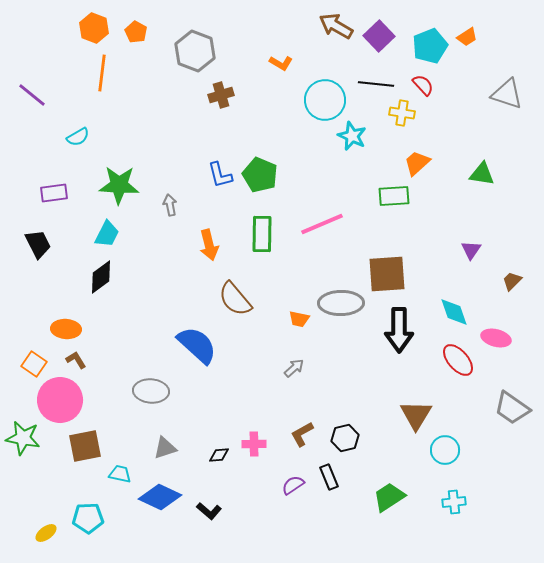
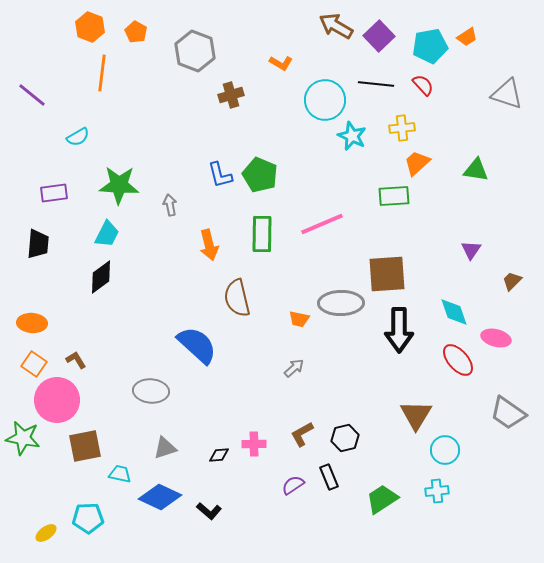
orange hexagon at (94, 28): moved 4 px left, 1 px up
cyan pentagon at (430, 46): rotated 12 degrees clockwise
brown cross at (221, 95): moved 10 px right
yellow cross at (402, 113): moved 15 px down; rotated 15 degrees counterclockwise
green triangle at (482, 174): moved 6 px left, 4 px up
black trapezoid at (38, 244): rotated 32 degrees clockwise
brown semicircle at (235, 299): moved 2 px right, 1 px up; rotated 27 degrees clockwise
orange ellipse at (66, 329): moved 34 px left, 6 px up
pink circle at (60, 400): moved 3 px left
gray trapezoid at (512, 408): moved 4 px left, 5 px down
green trapezoid at (389, 497): moved 7 px left, 2 px down
cyan cross at (454, 502): moved 17 px left, 11 px up
